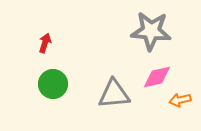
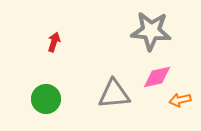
red arrow: moved 9 px right, 1 px up
green circle: moved 7 px left, 15 px down
